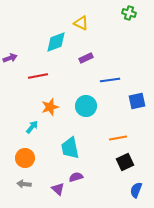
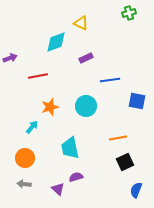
green cross: rotated 32 degrees counterclockwise
blue square: rotated 24 degrees clockwise
